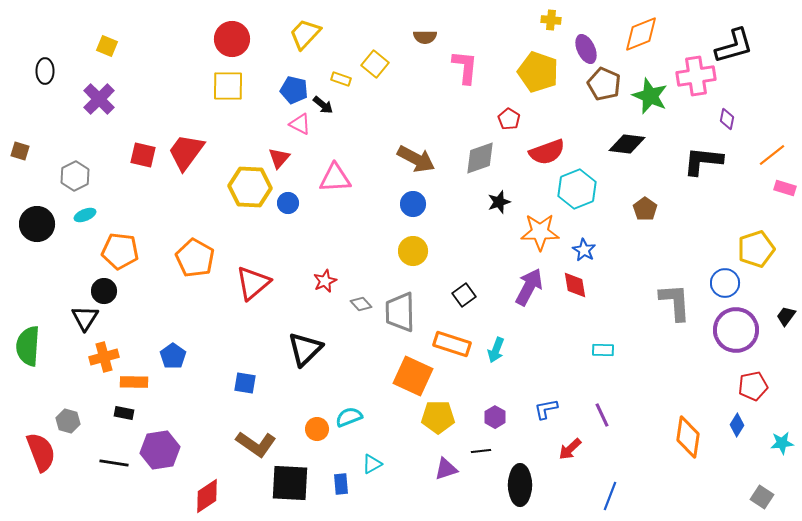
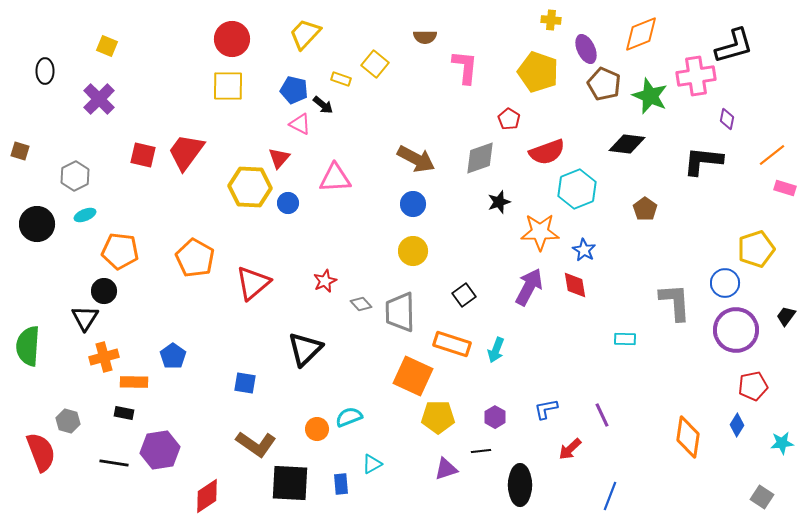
cyan rectangle at (603, 350): moved 22 px right, 11 px up
